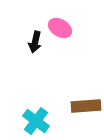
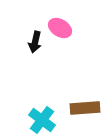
brown rectangle: moved 1 px left, 2 px down
cyan cross: moved 6 px right, 1 px up
